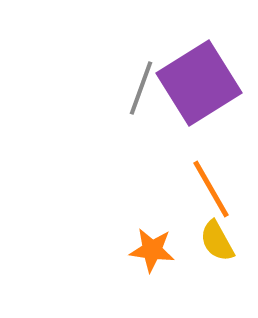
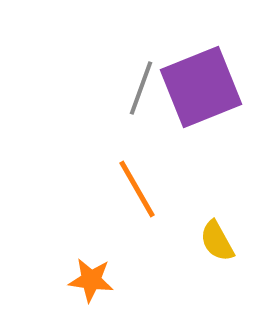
purple square: moved 2 px right, 4 px down; rotated 10 degrees clockwise
orange line: moved 74 px left
orange star: moved 61 px left, 30 px down
